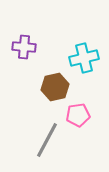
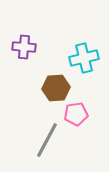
brown hexagon: moved 1 px right, 1 px down; rotated 8 degrees clockwise
pink pentagon: moved 2 px left, 1 px up
